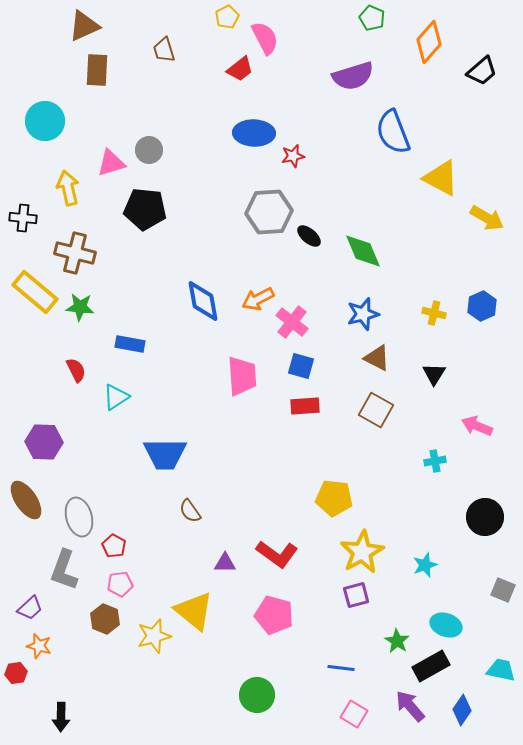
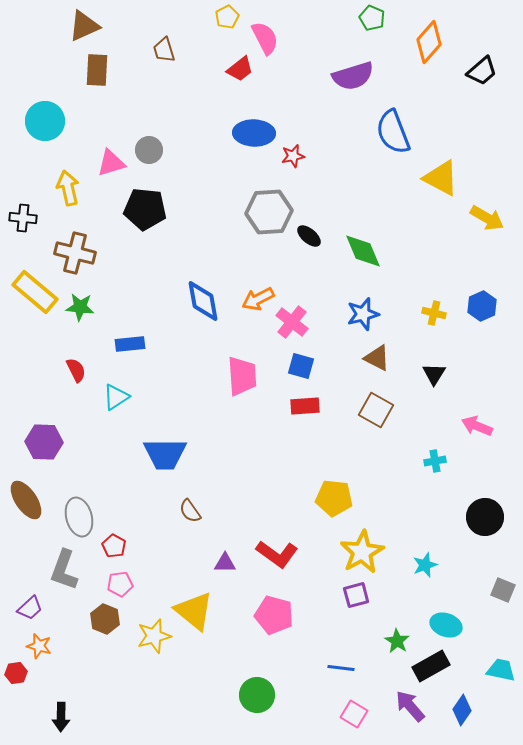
blue rectangle at (130, 344): rotated 16 degrees counterclockwise
